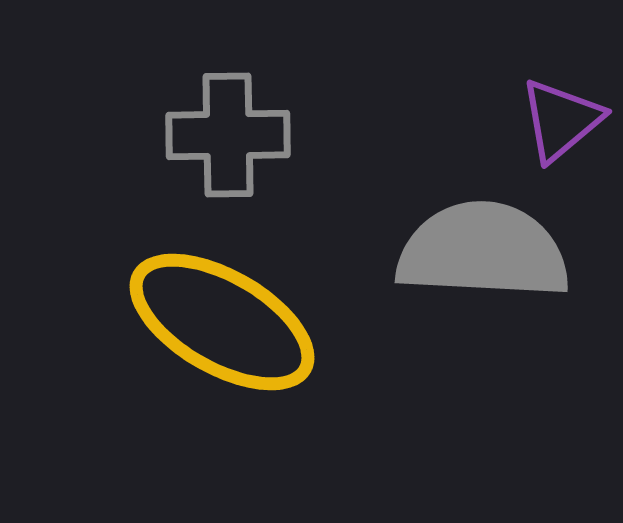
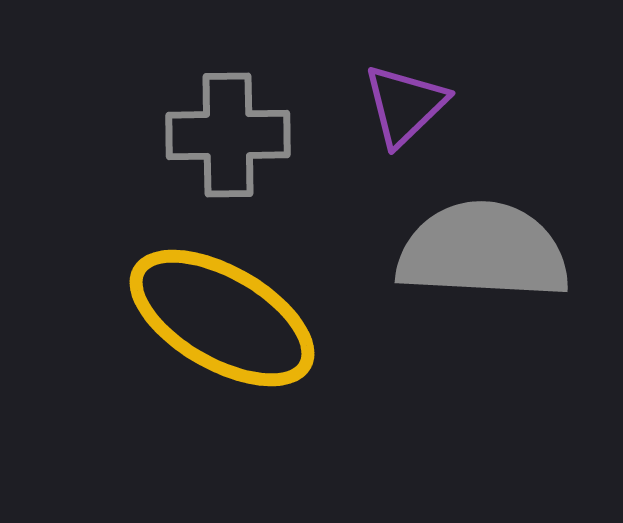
purple triangle: moved 156 px left, 15 px up; rotated 4 degrees counterclockwise
yellow ellipse: moved 4 px up
